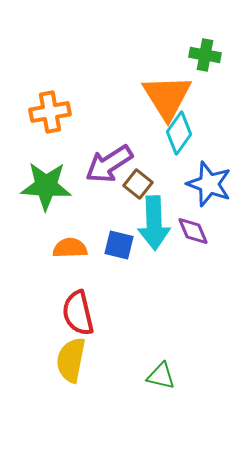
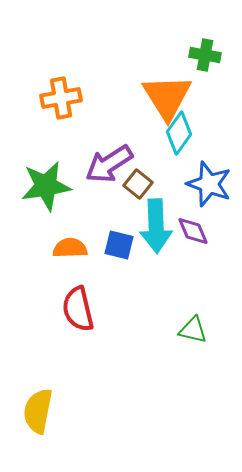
orange cross: moved 11 px right, 14 px up
green star: rotated 12 degrees counterclockwise
cyan arrow: moved 2 px right, 3 px down
red semicircle: moved 4 px up
yellow semicircle: moved 33 px left, 51 px down
green triangle: moved 32 px right, 46 px up
